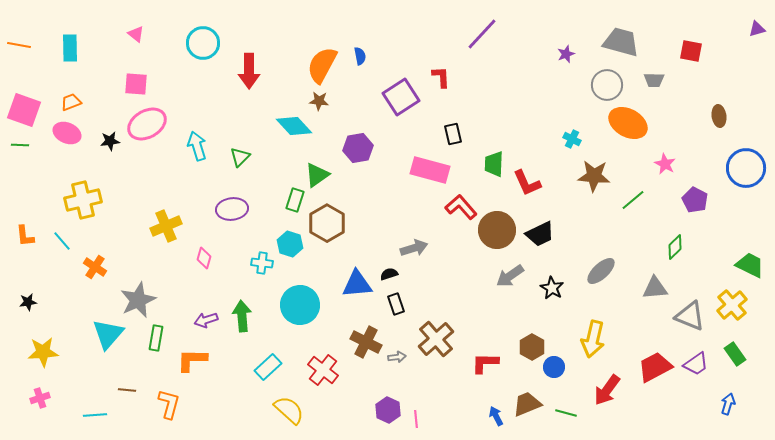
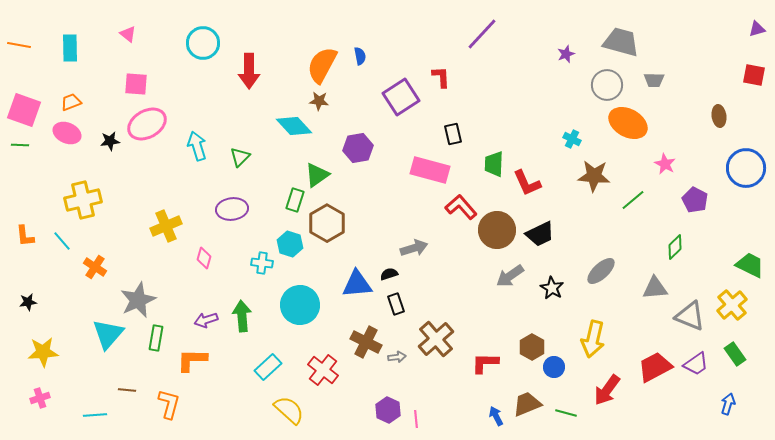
pink triangle at (136, 34): moved 8 px left
red square at (691, 51): moved 63 px right, 24 px down
